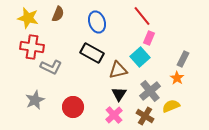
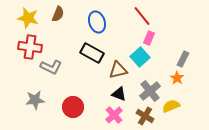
red cross: moved 2 px left
black triangle: rotated 42 degrees counterclockwise
gray star: rotated 18 degrees clockwise
